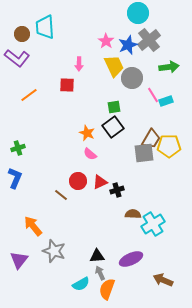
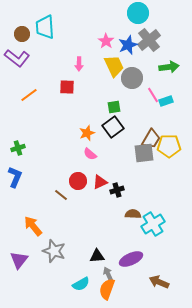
red square: moved 2 px down
orange star: rotated 28 degrees clockwise
blue L-shape: moved 1 px up
gray arrow: moved 8 px right, 1 px down
brown arrow: moved 4 px left, 2 px down
